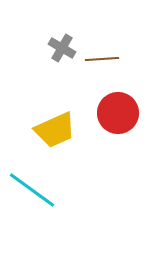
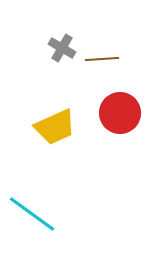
red circle: moved 2 px right
yellow trapezoid: moved 3 px up
cyan line: moved 24 px down
